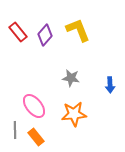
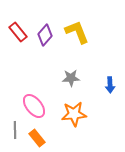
yellow L-shape: moved 1 px left, 2 px down
gray star: rotated 12 degrees counterclockwise
orange rectangle: moved 1 px right, 1 px down
